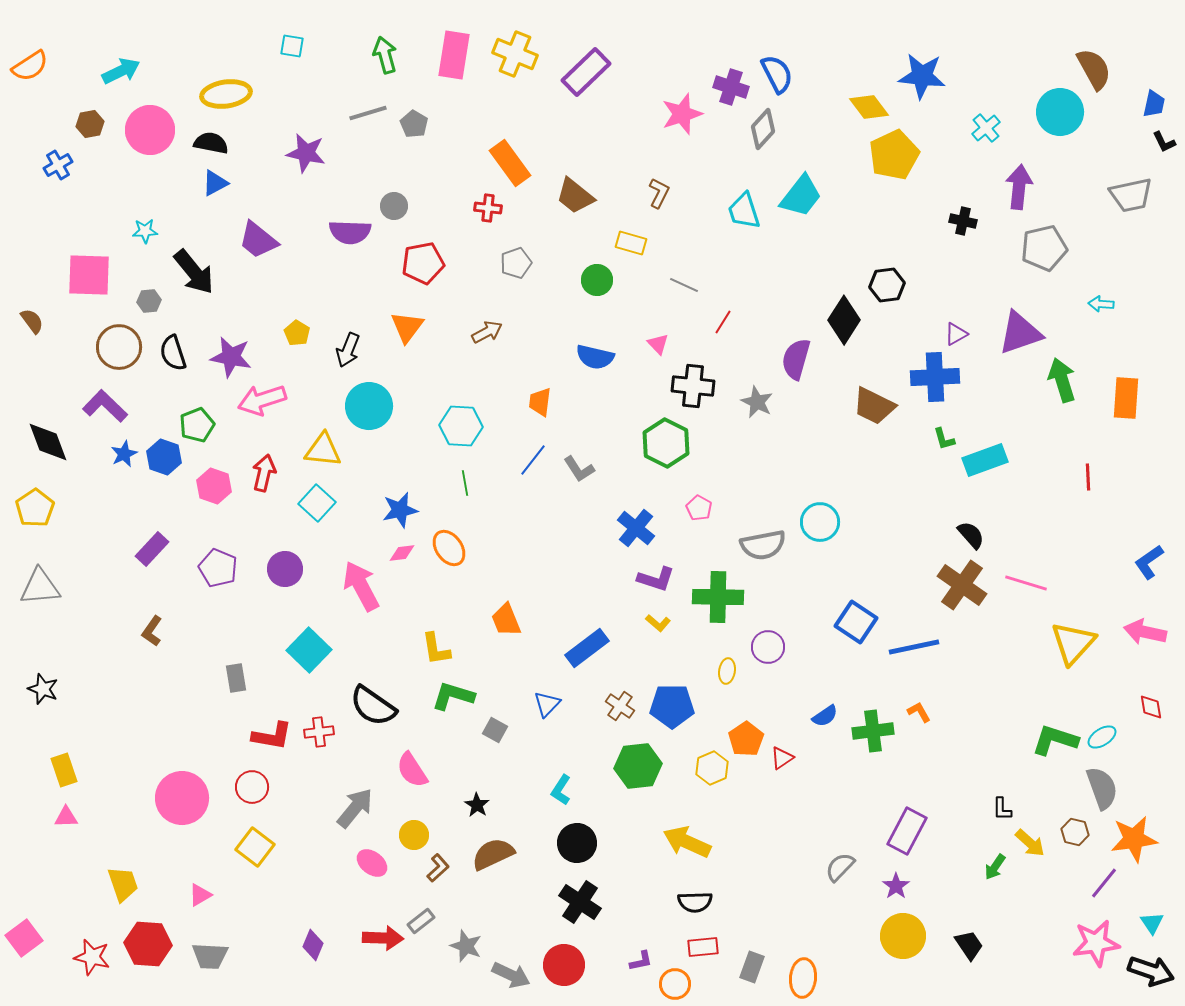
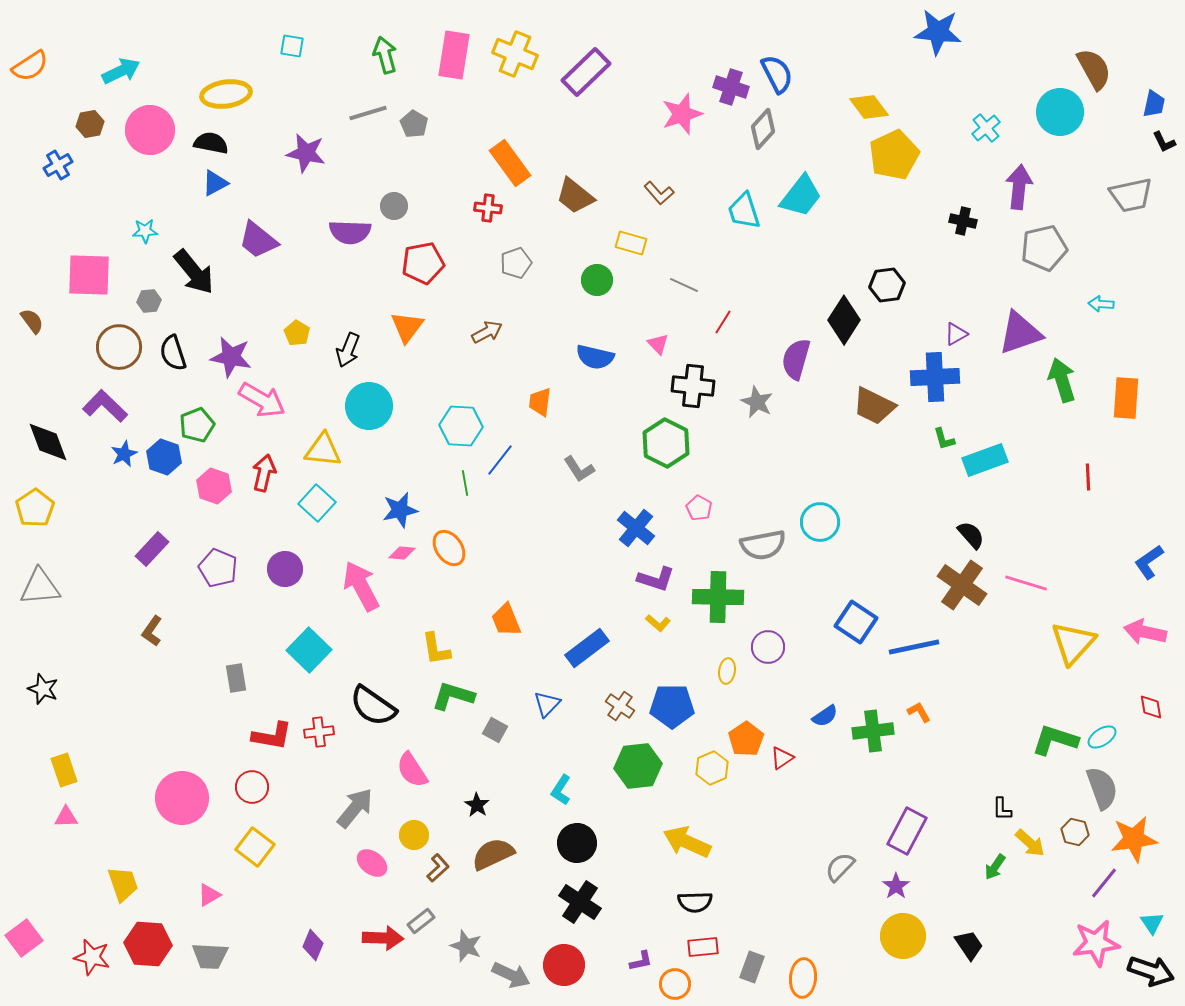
blue star at (922, 76): moved 16 px right, 44 px up
brown L-shape at (659, 193): rotated 112 degrees clockwise
pink arrow at (262, 400): rotated 132 degrees counterclockwise
blue line at (533, 460): moved 33 px left
pink diamond at (402, 553): rotated 12 degrees clockwise
pink triangle at (200, 895): moved 9 px right
